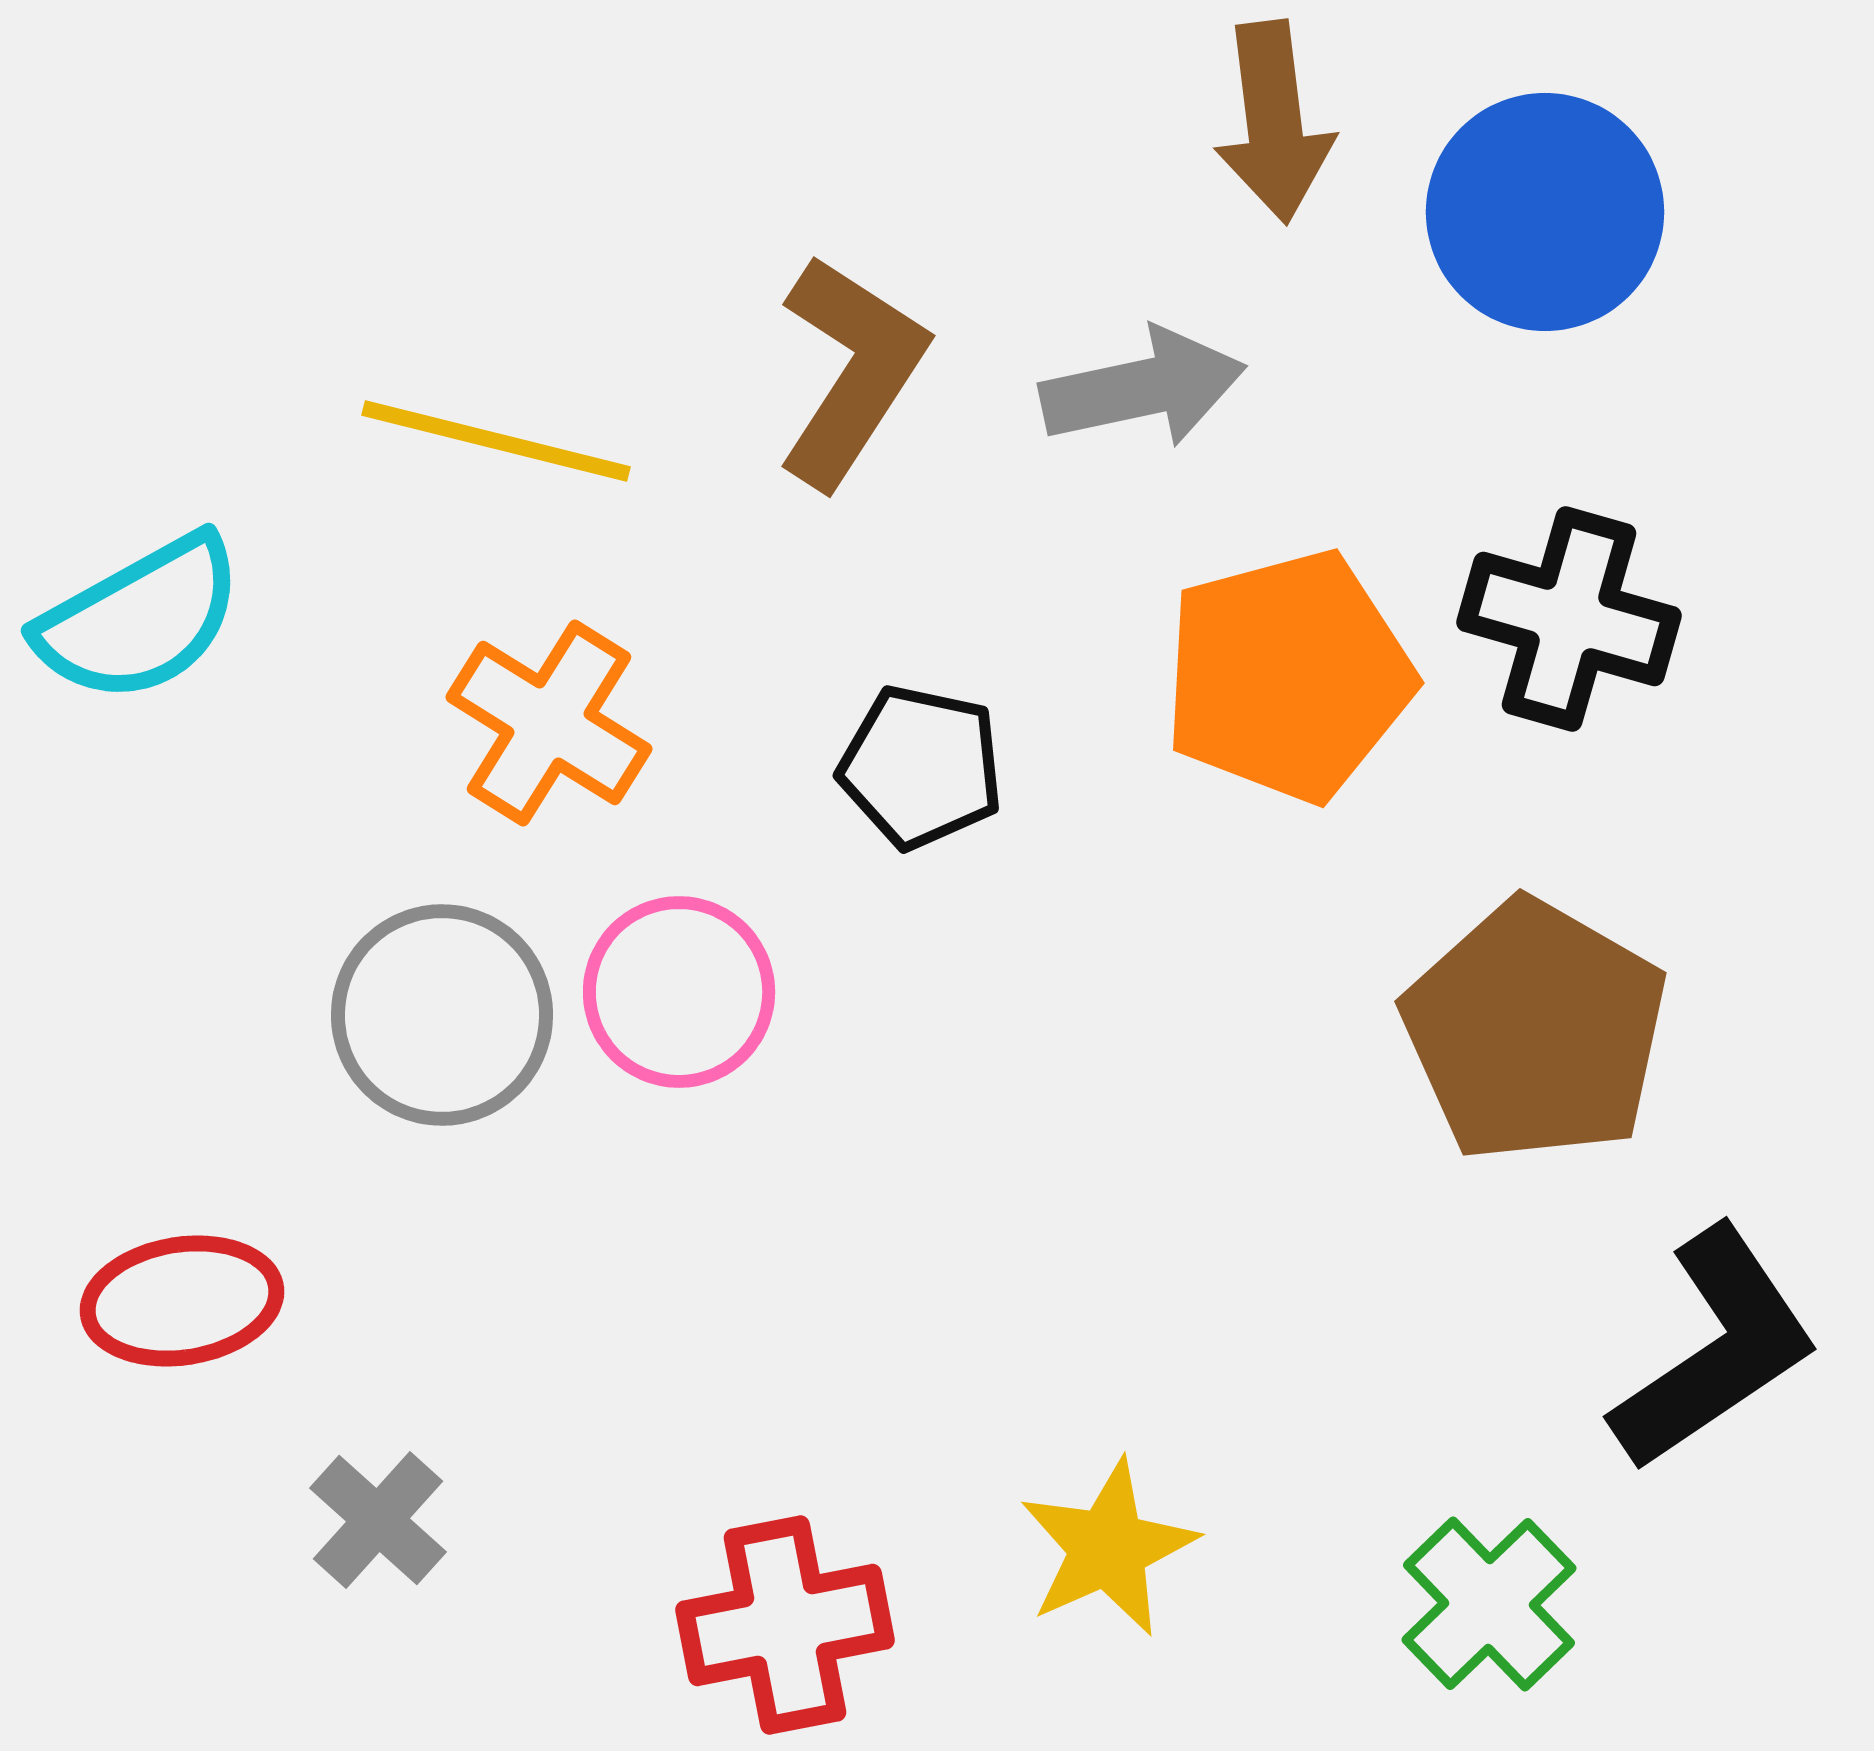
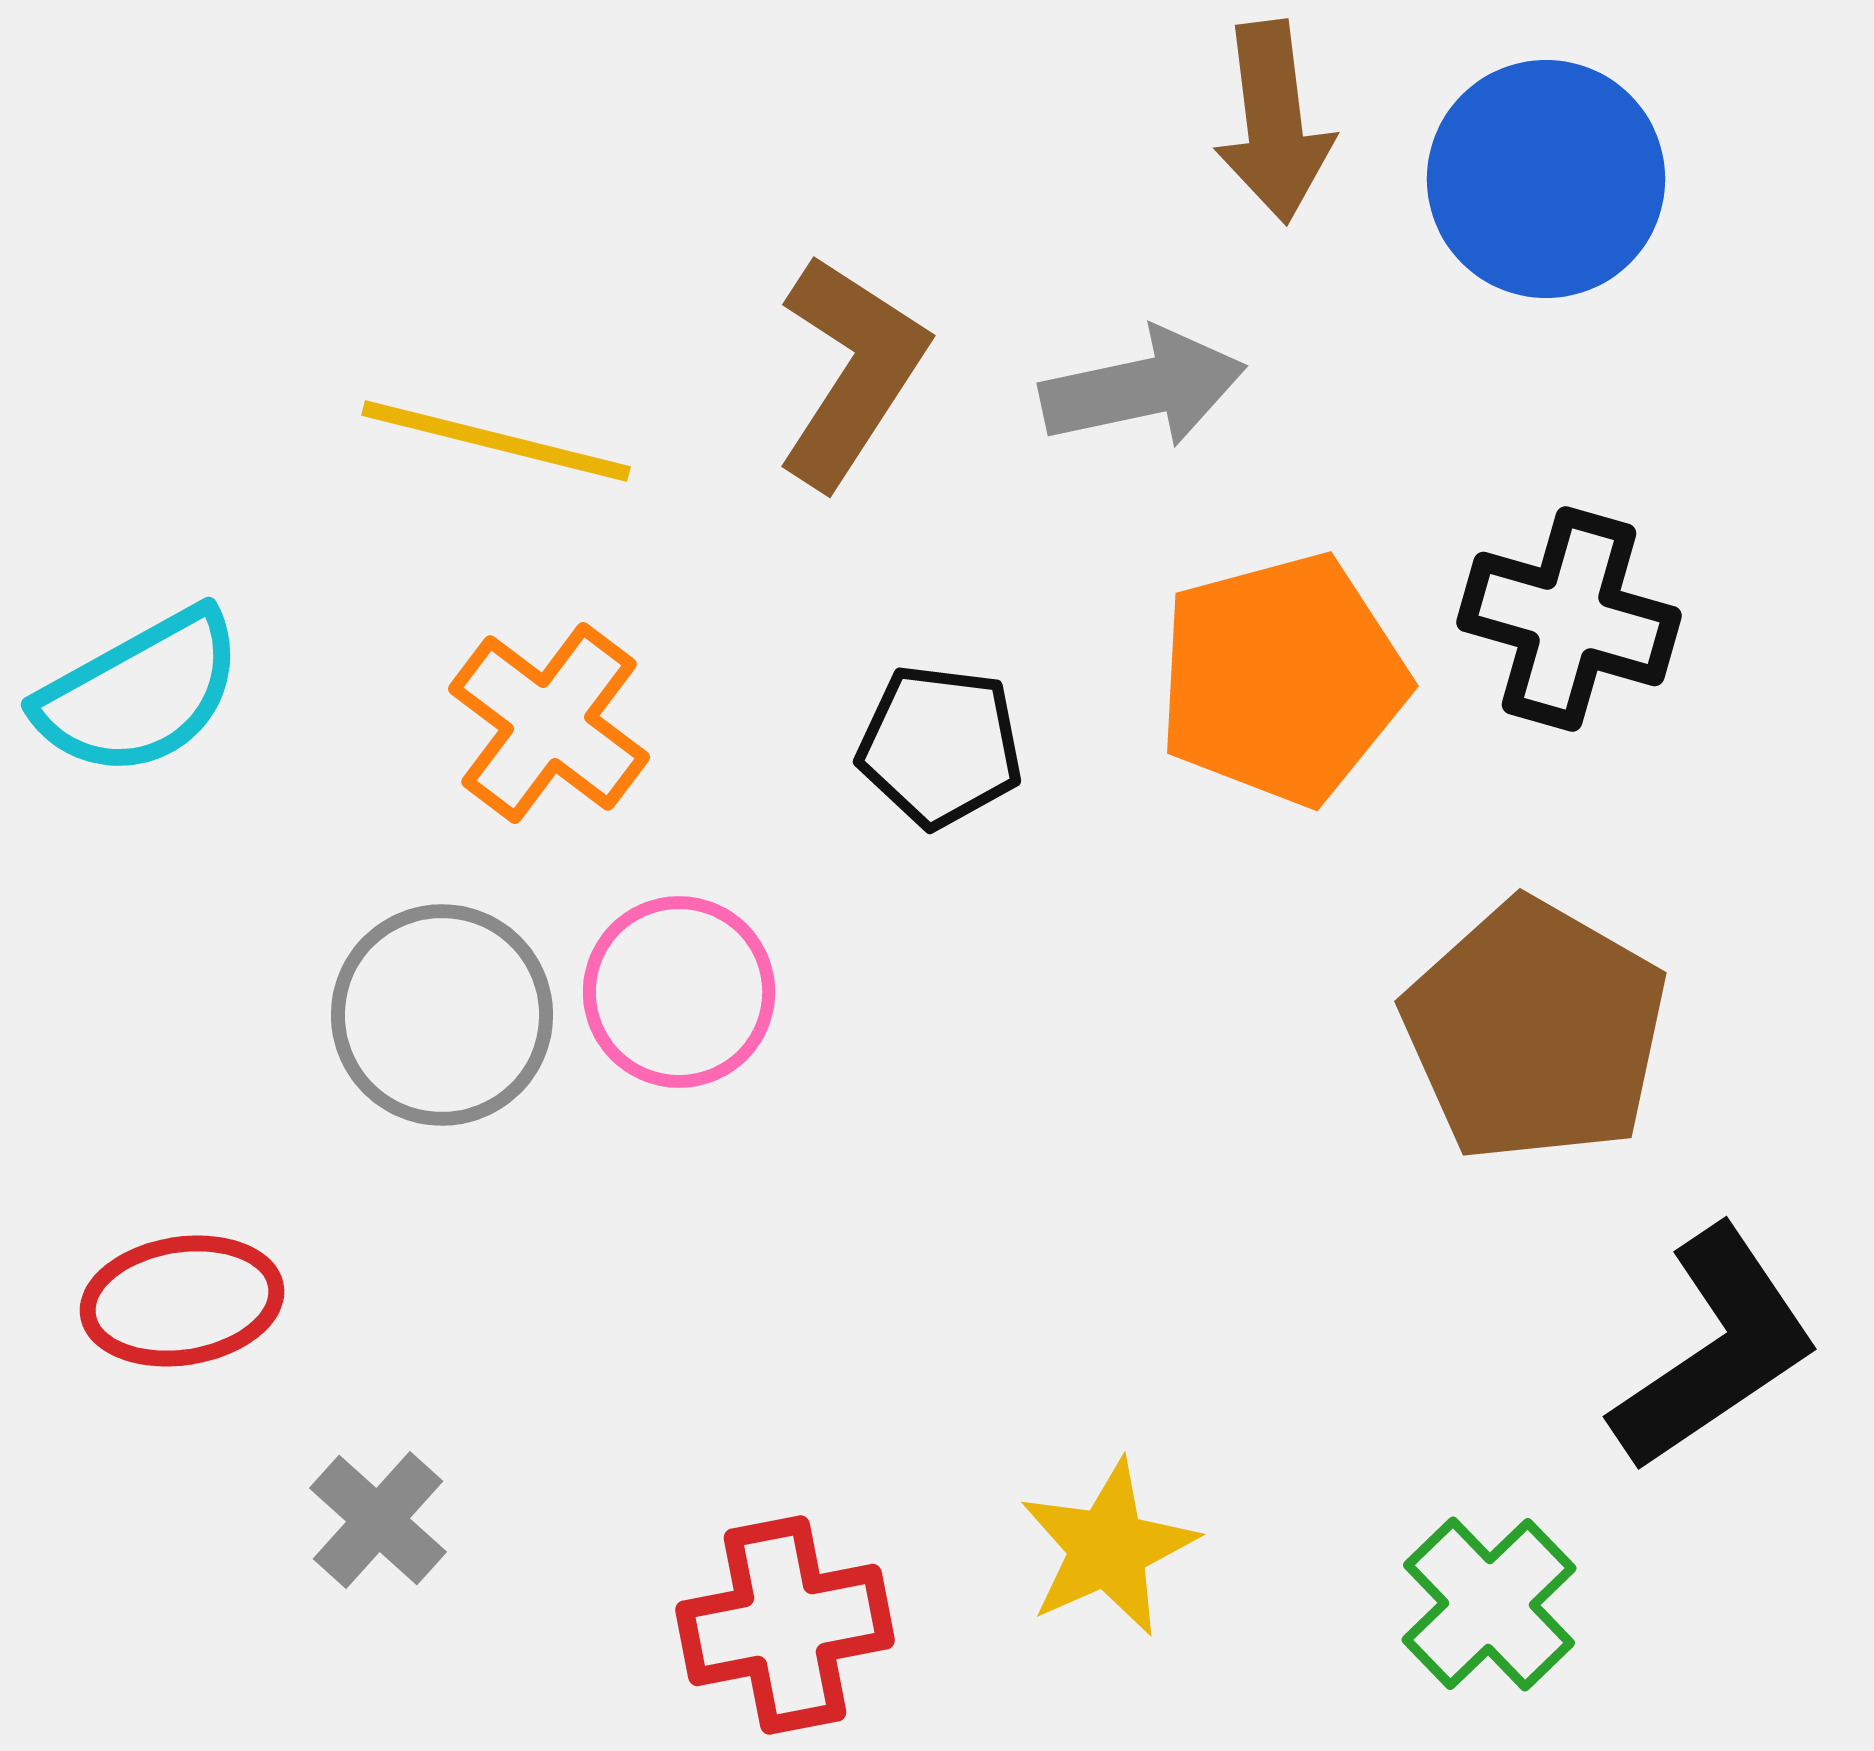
blue circle: moved 1 px right, 33 px up
cyan semicircle: moved 74 px down
orange pentagon: moved 6 px left, 3 px down
orange cross: rotated 5 degrees clockwise
black pentagon: moved 19 px right, 21 px up; rotated 5 degrees counterclockwise
